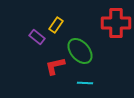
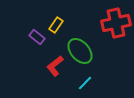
red cross: rotated 12 degrees counterclockwise
red L-shape: rotated 25 degrees counterclockwise
cyan line: rotated 49 degrees counterclockwise
